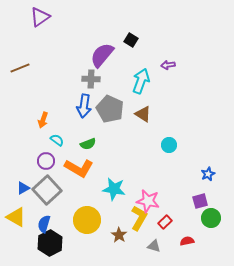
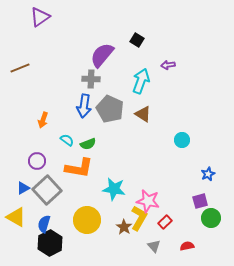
black square: moved 6 px right
cyan semicircle: moved 10 px right
cyan circle: moved 13 px right, 5 px up
purple circle: moved 9 px left
orange L-shape: rotated 20 degrees counterclockwise
brown star: moved 5 px right, 8 px up
red semicircle: moved 5 px down
gray triangle: rotated 32 degrees clockwise
